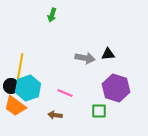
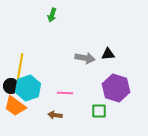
pink line: rotated 21 degrees counterclockwise
